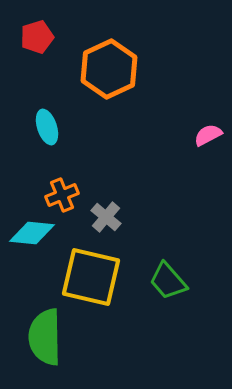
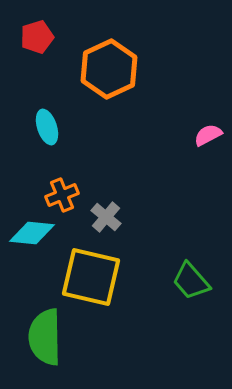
green trapezoid: moved 23 px right
